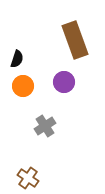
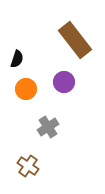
brown rectangle: rotated 18 degrees counterclockwise
orange circle: moved 3 px right, 3 px down
gray cross: moved 3 px right, 1 px down
brown cross: moved 12 px up
